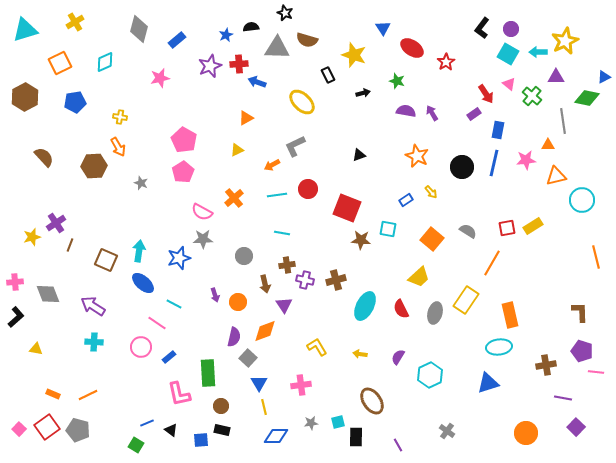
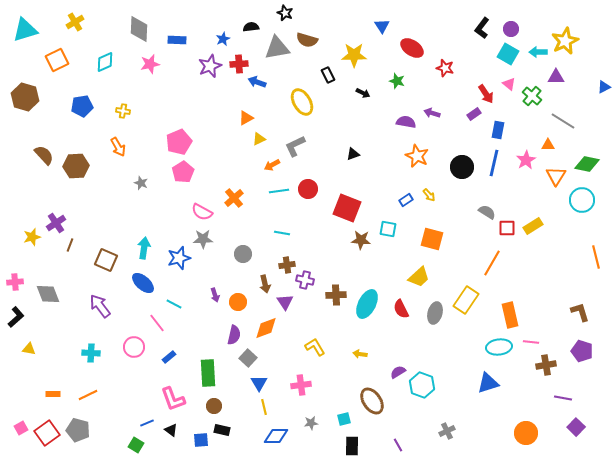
blue triangle at (383, 28): moved 1 px left, 2 px up
gray diamond at (139, 29): rotated 12 degrees counterclockwise
blue star at (226, 35): moved 3 px left, 4 px down
blue rectangle at (177, 40): rotated 42 degrees clockwise
gray triangle at (277, 48): rotated 12 degrees counterclockwise
yellow star at (354, 55): rotated 20 degrees counterclockwise
red star at (446, 62): moved 1 px left, 6 px down; rotated 24 degrees counterclockwise
orange square at (60, 63): moved 3 px left, 3 px up
blue triangle at (604, 77): moved 10 px down
pink star at (160, 78): moved 10 px left, 14 px up
black arrow at (363, 93): rotated 40 degrees clockwise
brown hexagon at (25, 97): rotated 16 degrees counterclockwise
green diamond at (587, 98): moved 66 px down
blue pentagon at (75, 102): moved 7 px right, 4 px down
yellow ellipse at (302, 102): rotated 16 degrees clockwise
purple semicircle at (406, 111): moved 11 px down
purple arrow at (432, 113): rotated 42 degrees counterclockwise
yellow cross at (120, 117): moved 3 px right, 6 px up
gray line at (563, 121): rotated 50 degrees counterclockwise
pink pentagon at (184, 140): moved 5 px left, 2 px down; rotated 20 degrees clockwise
yellow triangle at (237, 150): moved 22 px right, 11 px up
black triangle at (359, 155): moved 6 px left, 1 px up
brown semicircle at (44, 157): moved 2 px up
pink star at (526, 160): rotated 24 degrees counterclockwise
brown hexagon at (94, 166): moved 18 px left
orange triangle at (556, 176): rotated 45 degrees counterclockwise
yellow arrow at (431, 192): moved 2 px left, 3 px down
cyan line at (277, 195): moved 2 px right, 4 px up
red square at (507, 228): rotated 12 degrees clockwise
gray semicircle at (468, 231): moved 19 px right, 19 px up
orange square at (432, 239): rotated 25 degrees counterclockwise
cyan arrow at (139, 251): moved 5 px right, 3 px up
gray circle at (244, 256): moved 1 px left, 2 px up
brown cross at (336, 280): moved 15 px down; rotated 12 degrees clockwise
purple triangle at (284, 305): moved 1 px right, 3 px up
purple arrow at (93, 306): moved 7 px right; rotated 20 degrees clockwise
cyan ellipse at (365, 306): moved 2 px right, 2 px up
brown L-shape at (580, 312): rotated 15 degrees counterclockwise
pink line at (157, 323): rotated 18 degrees clockwise
orange diamond at (265, 331): moved 1 px right, 3 px up
purple semicircle at (234, 337): moved 2 px up
cyan cross at (94, 342): moved 3 px left, 11 px down
pink circle at (141, 347): moved 7 px left
yellow L-shape at (317, 347): moved 2 px left
yellow triangle at (36, 349): moved 7 px left
purple semicircle at (398, 357): moved 15 px down; rotated 28 degrees clockwise
pink line at (596, 372): moved 65 px left, 30 px up
cyan hexagon at (430, 375): moved 8 px left, 10 px down; rotated 15 degrees counterclockwise
orange rectangle at (53, 394): rotated 24 degrees counterclockwise
pink L-shape at (179, 394): moved 6 px left, 5 px down; rotated 8 degrees counterclockwise
brown circle at (221, 406): moved 7 px left
cyan square at (338, 422): moved 6 px right, 3 px up
red square at (47, 427): moved 6 px down
pink square at (19, 429): moved 2 px right, 1 px up; rotated 16 degrees clockwise
gray cross at (447, 431): rotated 28 degrees clockwise
black rectangle at (356, 437): moved 4 px left, 9 px down
